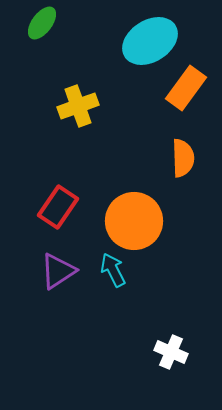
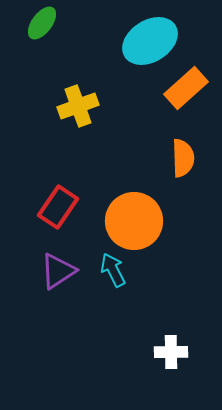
orange rectangle: rotated 12 degrees clockwise
white cross: rotated 24 degrees counterclockwise
